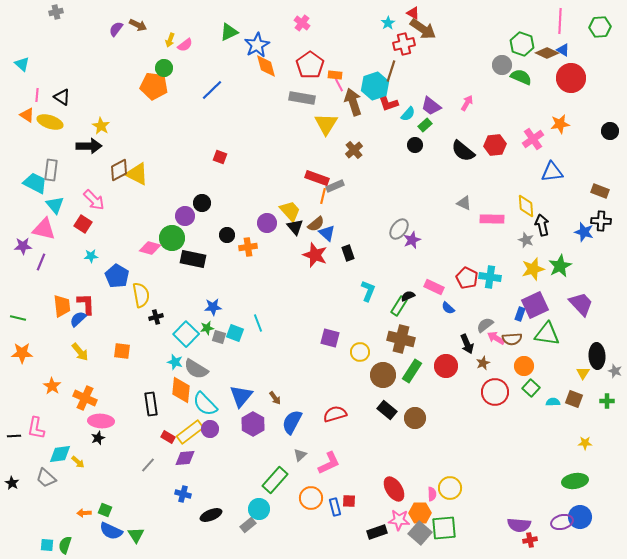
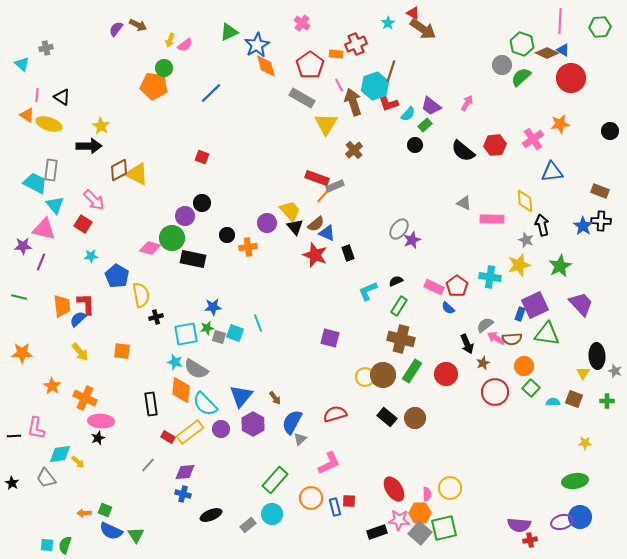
gray cross at (56, 12): moved 10 px left, 36 px down
red cross at (404, 44): moved 48 px left; rotated 10 degrees counterclockwise
orange rectangle at (335, 75): moved 1 px right, 21 px up
green semicircle at (521, 77): rotated 65 degrees counterclockwise
blue line at (212, 90): moved 1 px left, 3 px down
gray rectangle at (302, 98): rotated 20 degrees clockwise
yellow ellipse at (50, 122): moved 1 px left, 2 px down
red square at (220, 157): moved 18 px left
orange line at (323, 196): rotated 28 degrees clockwise
yellow diamond at (526, 206): moved 1 px left, 5 px up
blue star at (584, 232): moved 1 px left, 6 px up; rotated 18 degrees clockwise
blue triangle at (327, 233): rotated 18 degrees counterclockwise
yellow star at (533, 269): moved 14 px left, 4 px up
red pentagon at (467, 278): moved 10 px left, 8 px down; rotated 10 degrees clockwise
cyan L-shape at (368, 291): rotated 135 degrees counterclockwise
black semicircle at (408, 296): moved 12 px left, 15 px up
green line at (18, 318): moved 1 px right, 21 px up
cyan square at (186, 334): rotated 35 degrees clockwise
yellow circle at (360, 352): moved 5 px right, 25 px down
red circle at (446, 366): moved 8 px down
black rectangle at (387, 410): moved 7 px down
purple circle at (210, 429): moved 11 px right
gray triangle at (300, 455): moved 16 px up
purple diamond at (185, 458): moved 14 px down
gray trapezoid at (46, 478): rotated 10 degrees clockwise
pink semicircle at (432, 494): moved 5 px left
cyan circle at (259, 509): moved 13 px right, 5 px down
green square at (444, 528): rotated 8 degrees counterclockwise
